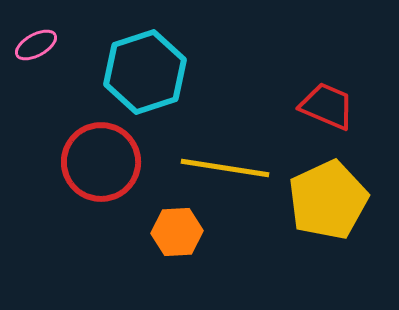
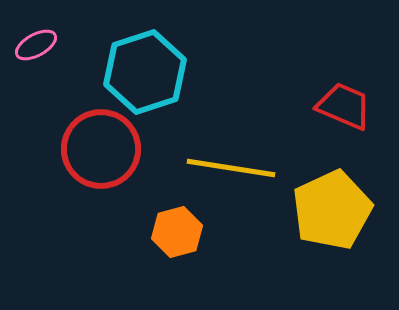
red trapezoid: moved 17 px right
red circle: moved 13 px up
yellow line: moved 6 px right
yellow pentagon: moved 4 px right, 10 px down
orange hexagon: rotated 12 degrees counterclockwise
